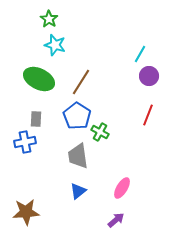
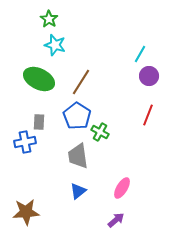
gray rectangle: moved 3 px right, 3 px down
